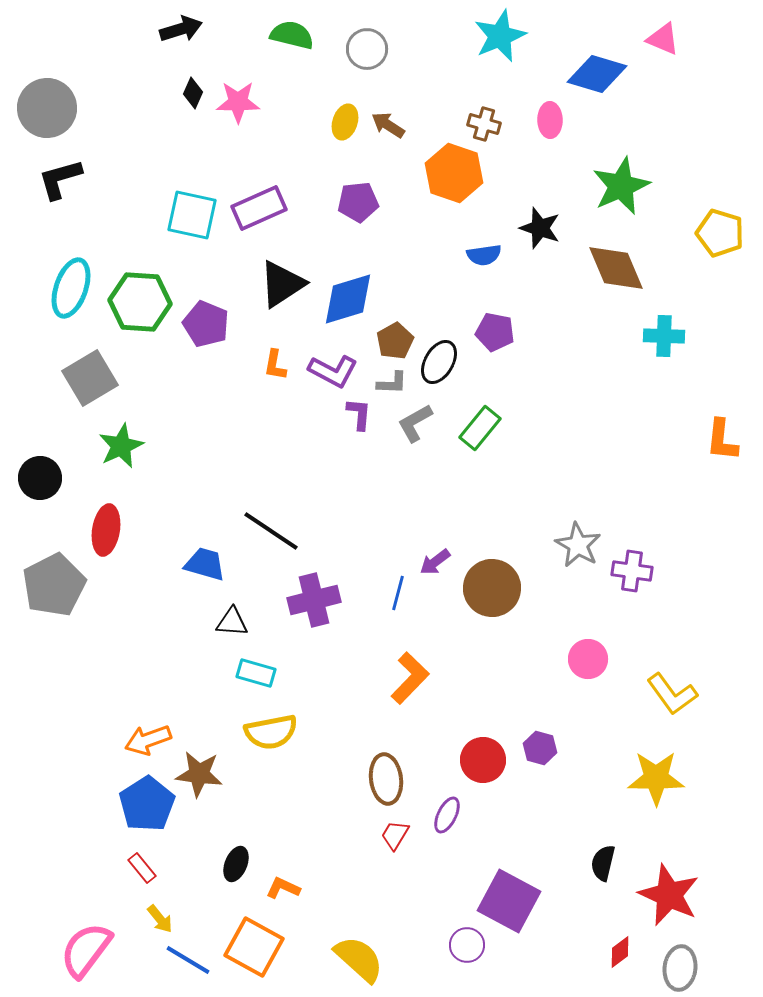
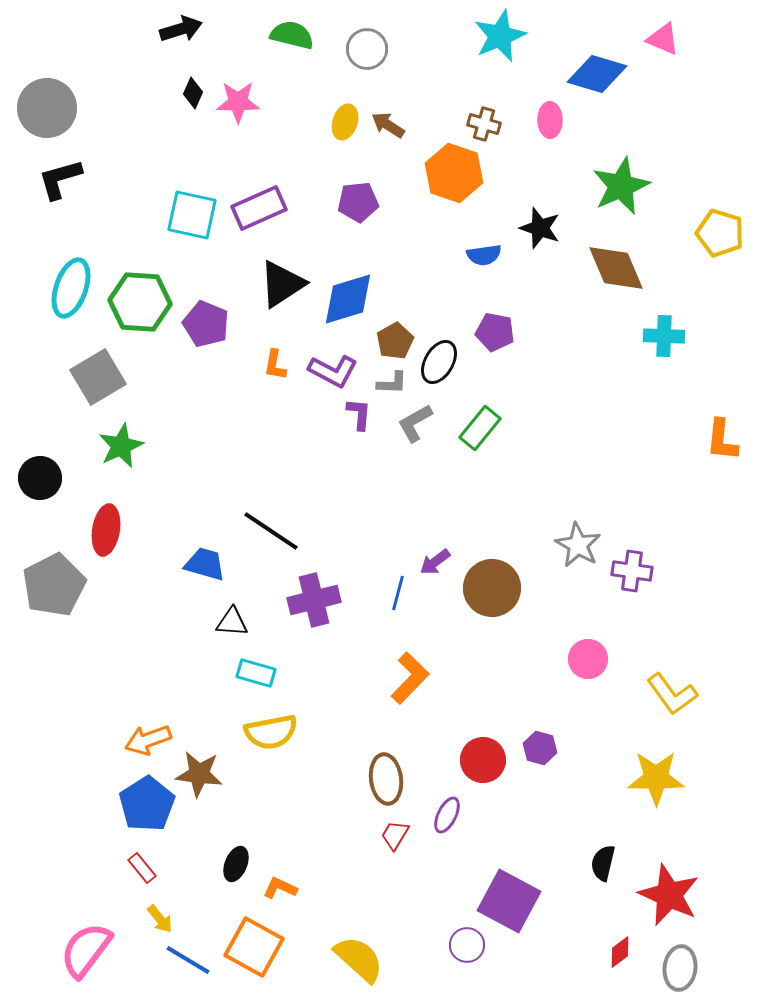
gray square at (90, 378): moved 8 px right, 1 px up
orange L-shape at (283, 888): moved 3 px left
